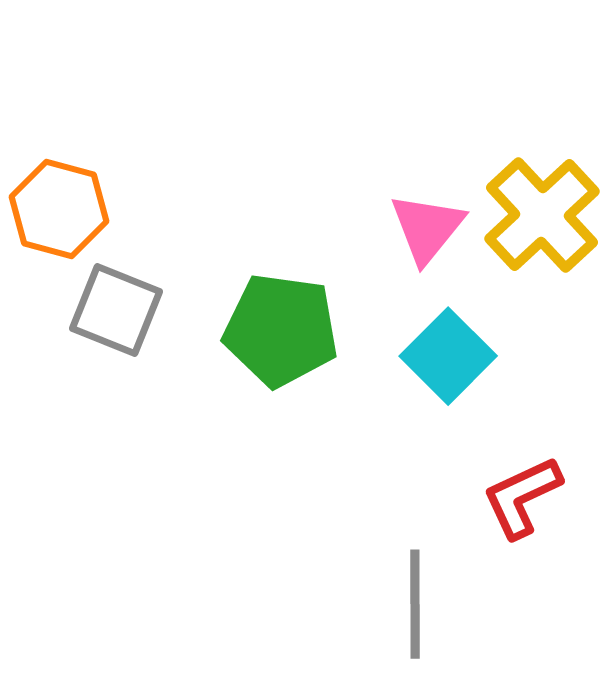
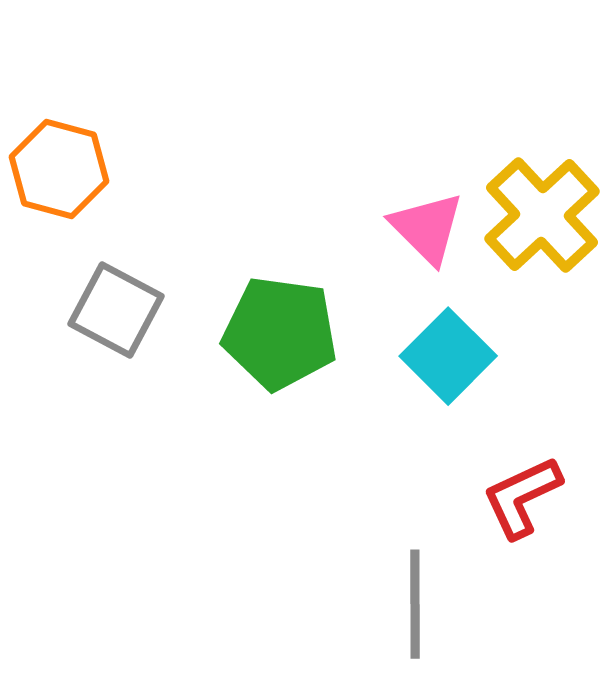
orange hexagon: moved 40 px up
pink triangle: rotated 24 degrees counterclockwise
gray square: rotated 6 degrees clockwise
green pentagon: moved 1 px left, 3 px down
